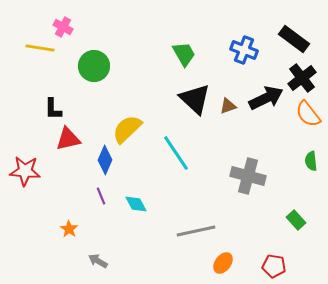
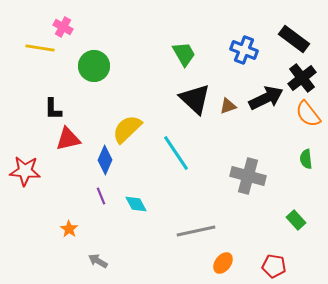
green semicircle: moved 5 px left, 2 px up
